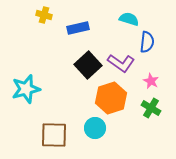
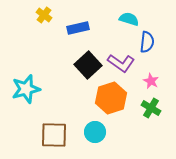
yellow cross: rotated 21 degrees clockwise
cyan circle: moved 4 px down
